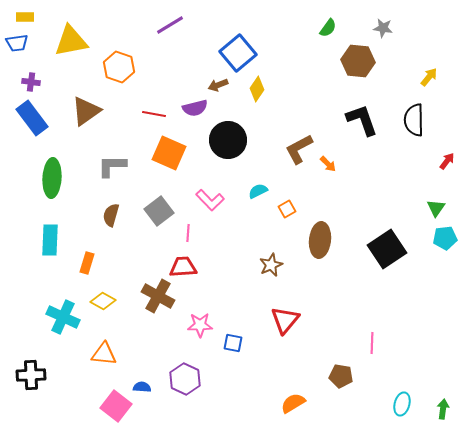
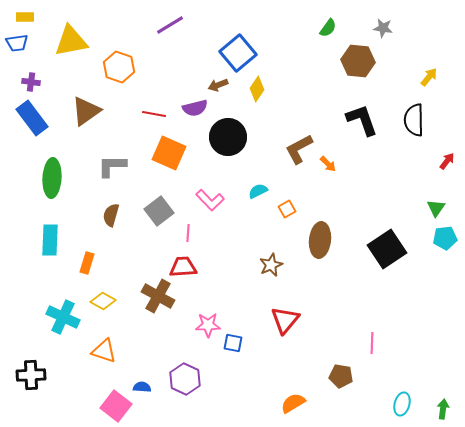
black circle at (228, 140): moved 3 px up
pink star at (200, 325): moved 8 px right
orange triangle at (104, 354): moved 3 px up; rotated 12 degrees clockwise
